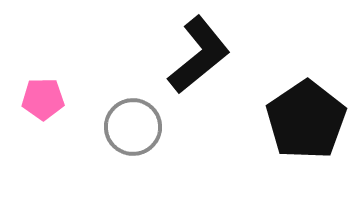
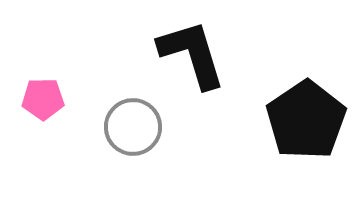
black L-shape: moved 7 px left, 1 px up; rotated 68 degrees counterclockwise
